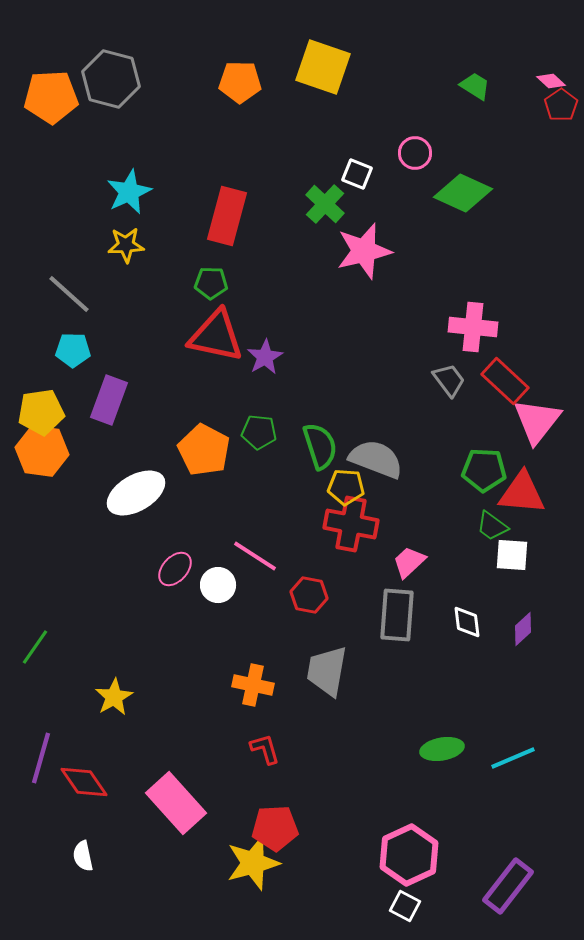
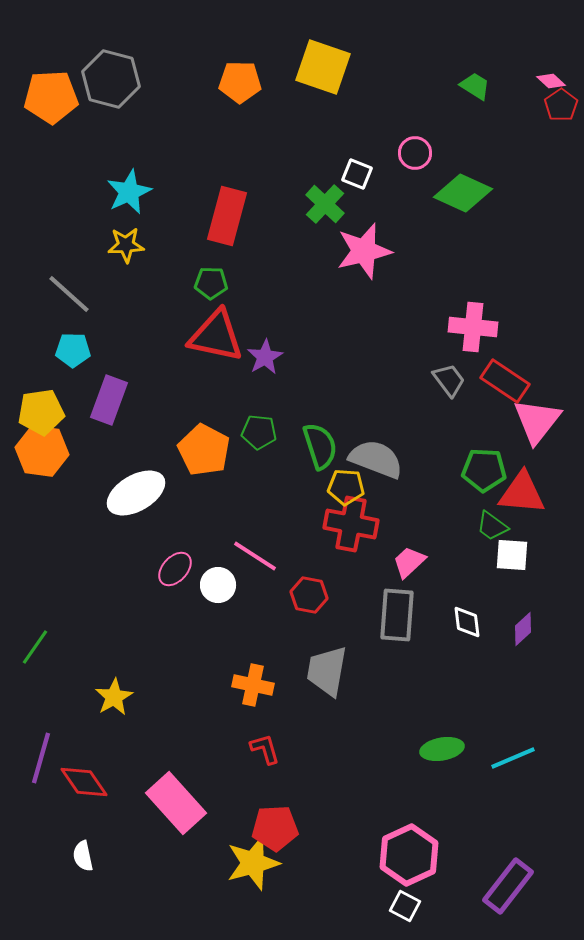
red rectangle at (505, 381): rotated 9 degrees counterclockwise
